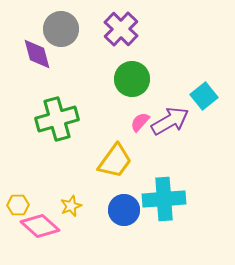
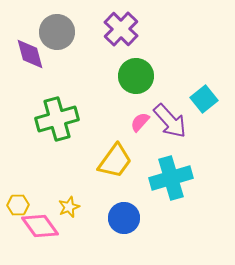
gray circle: moved 4 px left, 3 px down
purple diamond: moved 7 px left
green circle: moved 4 px right, 3 px up
cyan square: moved 3 px down
purple arrow: rotated 78 degrees clockwise
cyan cross: moved 7 px right, 21 px up; rotated 12 degrees counterclockwise
yellow star: moved 2 px left, 1 px down
blue circle: moved 8 px down
pink diamond: rotated 12 degrees clockwise
